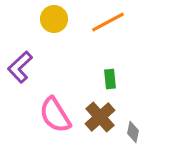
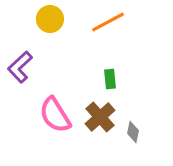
yellow circle: moved 4 px left
